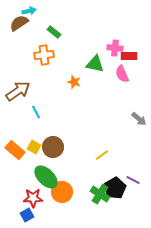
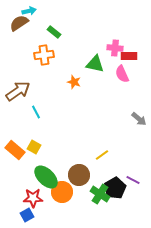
brown circle: moved 26 px right, 28 px down
